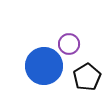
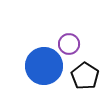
black pentagon: moved 2 px left, 1 px up; rotated 8 degrees counterclockwise
